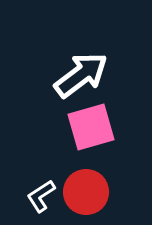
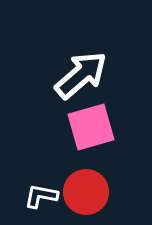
white arrow: rotated 4 degrees counterclockwise
white L-shape: rotated 44 degrees clockwise
